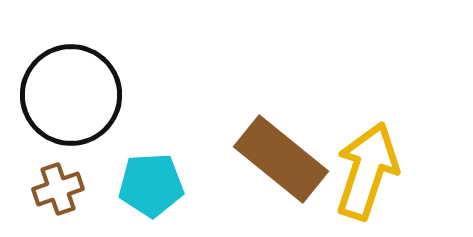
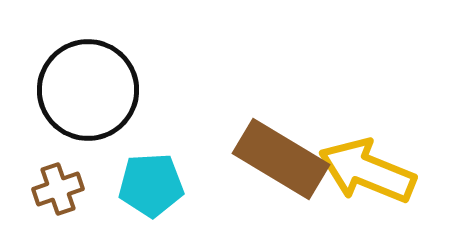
black circle: moved 17 px right, 5 px up
brown rectangle: rotated 8 degrees counterclockwise
yellow arrow: rotated 86 degrees counterclockwise
